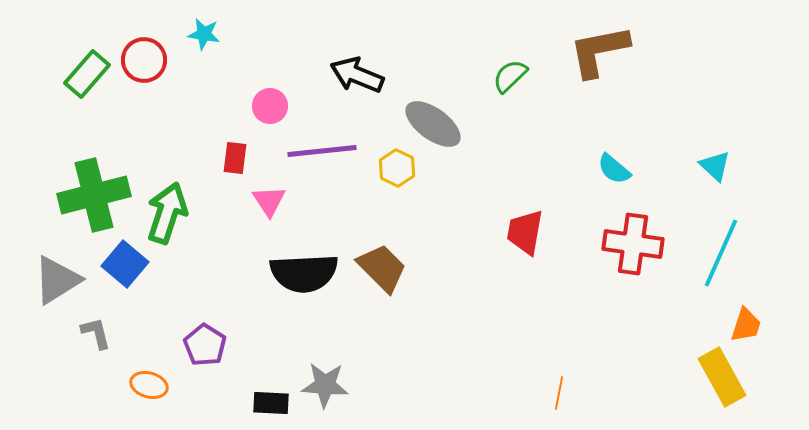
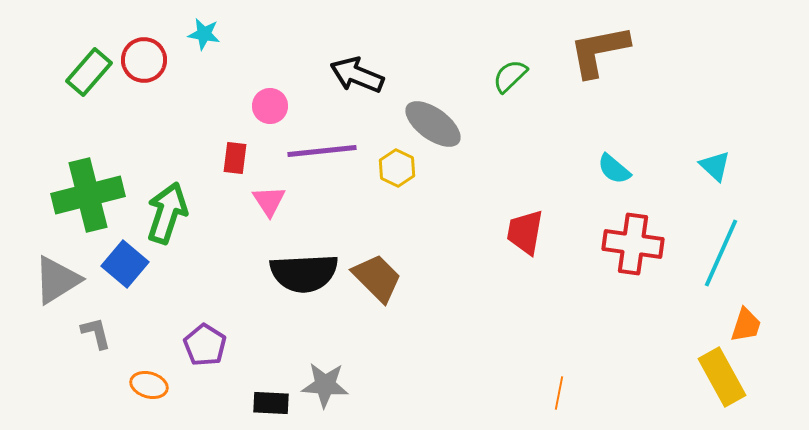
green rectangle: moved 2 px right, 2 px up
green cross: moved 6 px left
brown trapezoid: moved 5 px left, 10 px down
